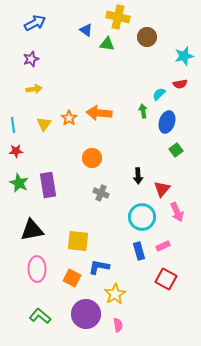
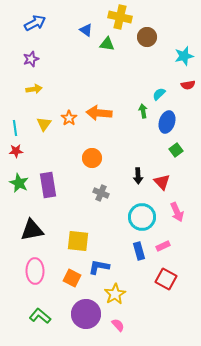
yellow cross: moved 2 px right
red semicircle: moved 8 px right, 1 px down
cyan line: moved 2 px right, 3 px down
red triangle: moved 7 px up; rotated 24 degrees counterclockwise
pink ellipse: moved 2 px left, 2 px down
pink semicircle: rotated 32 degrees counterclockwise
